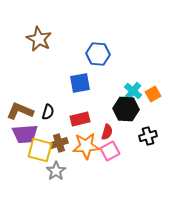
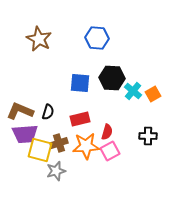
blue hexagon: moved 1 px left, 16 px up
blue square: rotated 15 degrees clockwise
black hexagon: moved 14 px left, 31 px up
black cross: rotated 18 degrees clockwise
gray star: rotated 18 degrees clockwise
